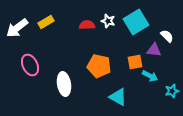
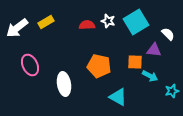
white semicircle: moved 1 px right, 2 px up
orange square: rotated 14 degrees clockwise
